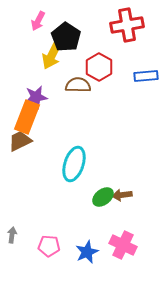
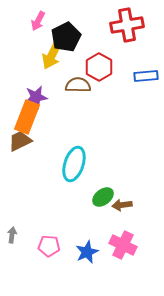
black pentagon: rotated 12 degrees clockwise
brown arrow: moved 10 px down
